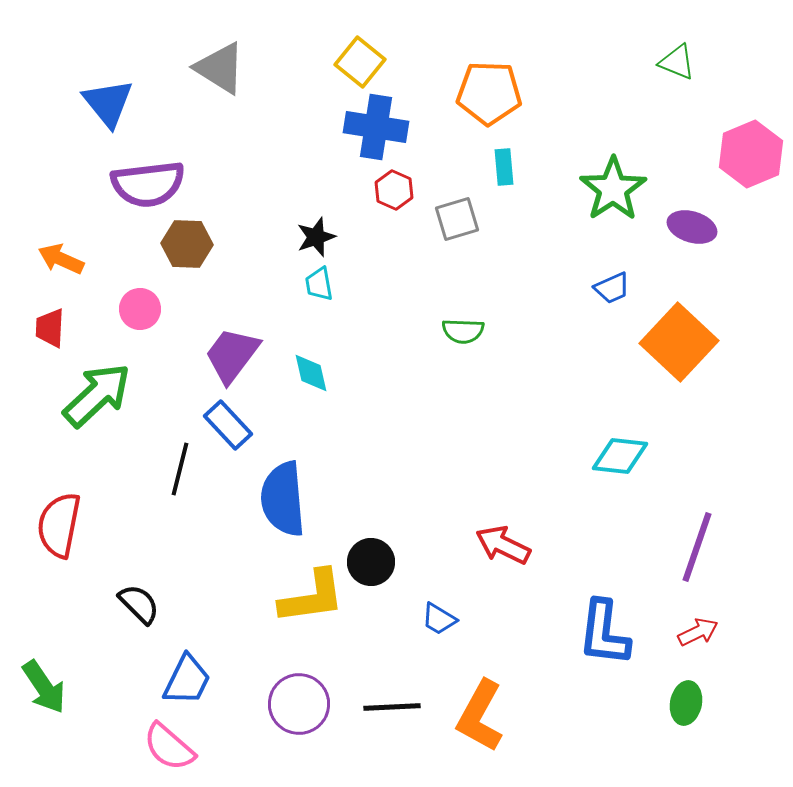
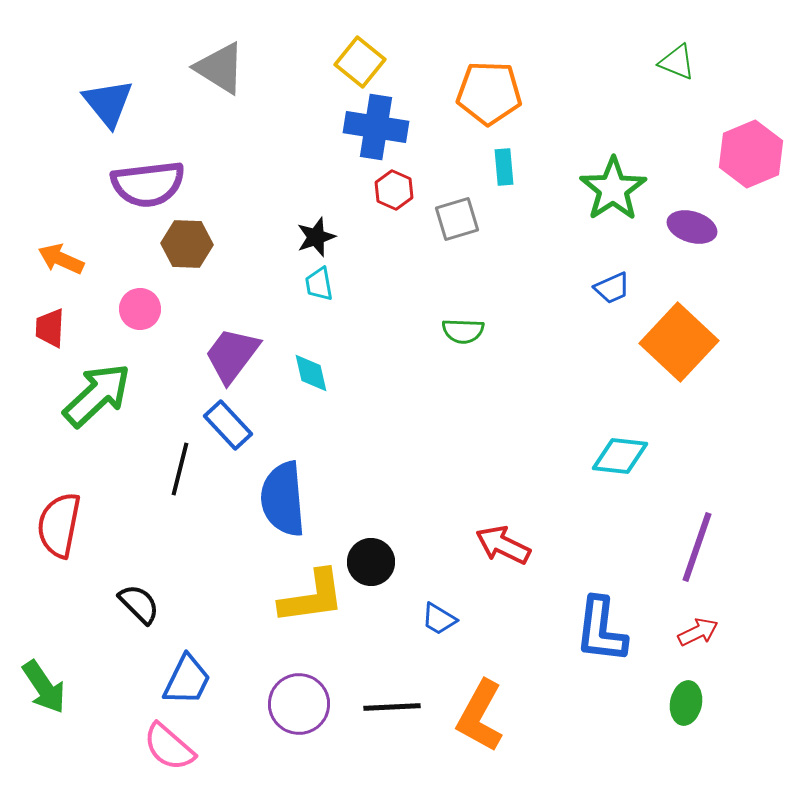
blue L-shape at (604, 633): moved 3 px left, 3 px up
